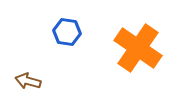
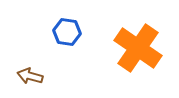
brown arrow: moved 2 px right, 5 px up
